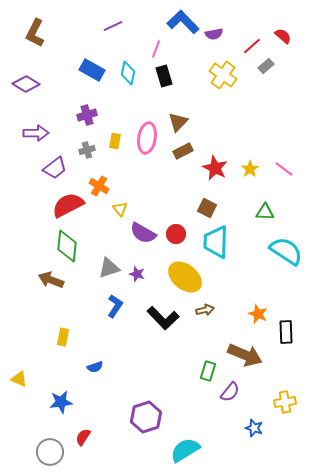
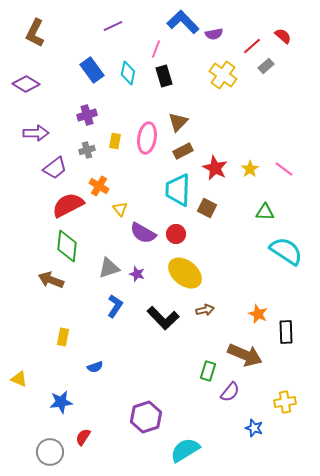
blue rectangle at (92, 70): rotated 25 degrees clockwise
cyan trapezoid at (216, 242): moved 38 px left, 52 px up
yellow ellipse at (185, 277): moved 4 px up
